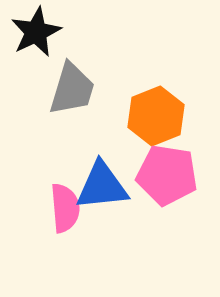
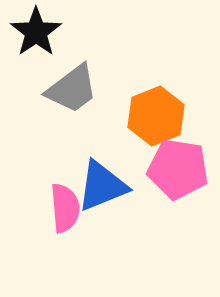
black star: rotated 9 degrees counterclockwise
gray trapezoid: rotated 36 degrees clockwise
pink pentagon: moved 11 px right, 6 px up
blue triangle: rotated 16 degrees counterclockwise
